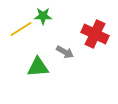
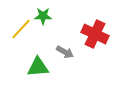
yellow line: rotated 15 degrees counterclockwise
